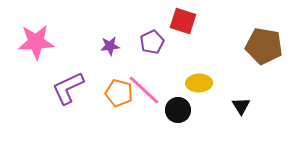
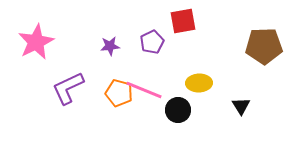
red square: rotated 28 degrees counterclockwise
pink star: rotated 24 degrees counterclockwise
brown pentagon: rotated 12 degrees counterclockwise
pink line: rotated 21 degrees counterclockwise
